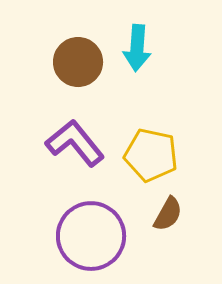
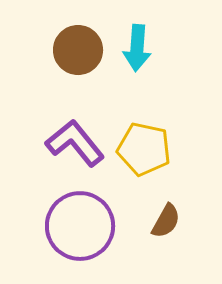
brown circle: moved 12 px up
yellow pentagon: moved 7 px left, 6 px up
brown semicircle: moved 2 px left, 7 px down
purple circle: moved 11 px left, 10 px up
